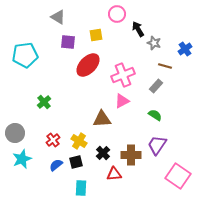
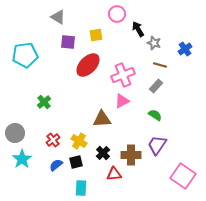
brown line: moved 5 px left, 1 px up
cyan star: rotated 12 degrees counterclockwise
pink square: moved 5 px right
